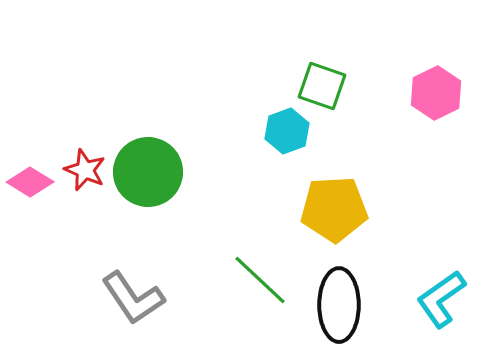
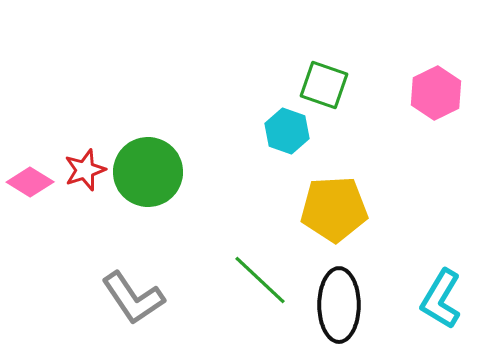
green square: moved 2 px right, 1 px up
cyan hexagon: rotated 21 degrees counterclockwise
red star: rotated 30 degrees clockwise
cyan L-shape: rotated 24 degrees counterclockwise
